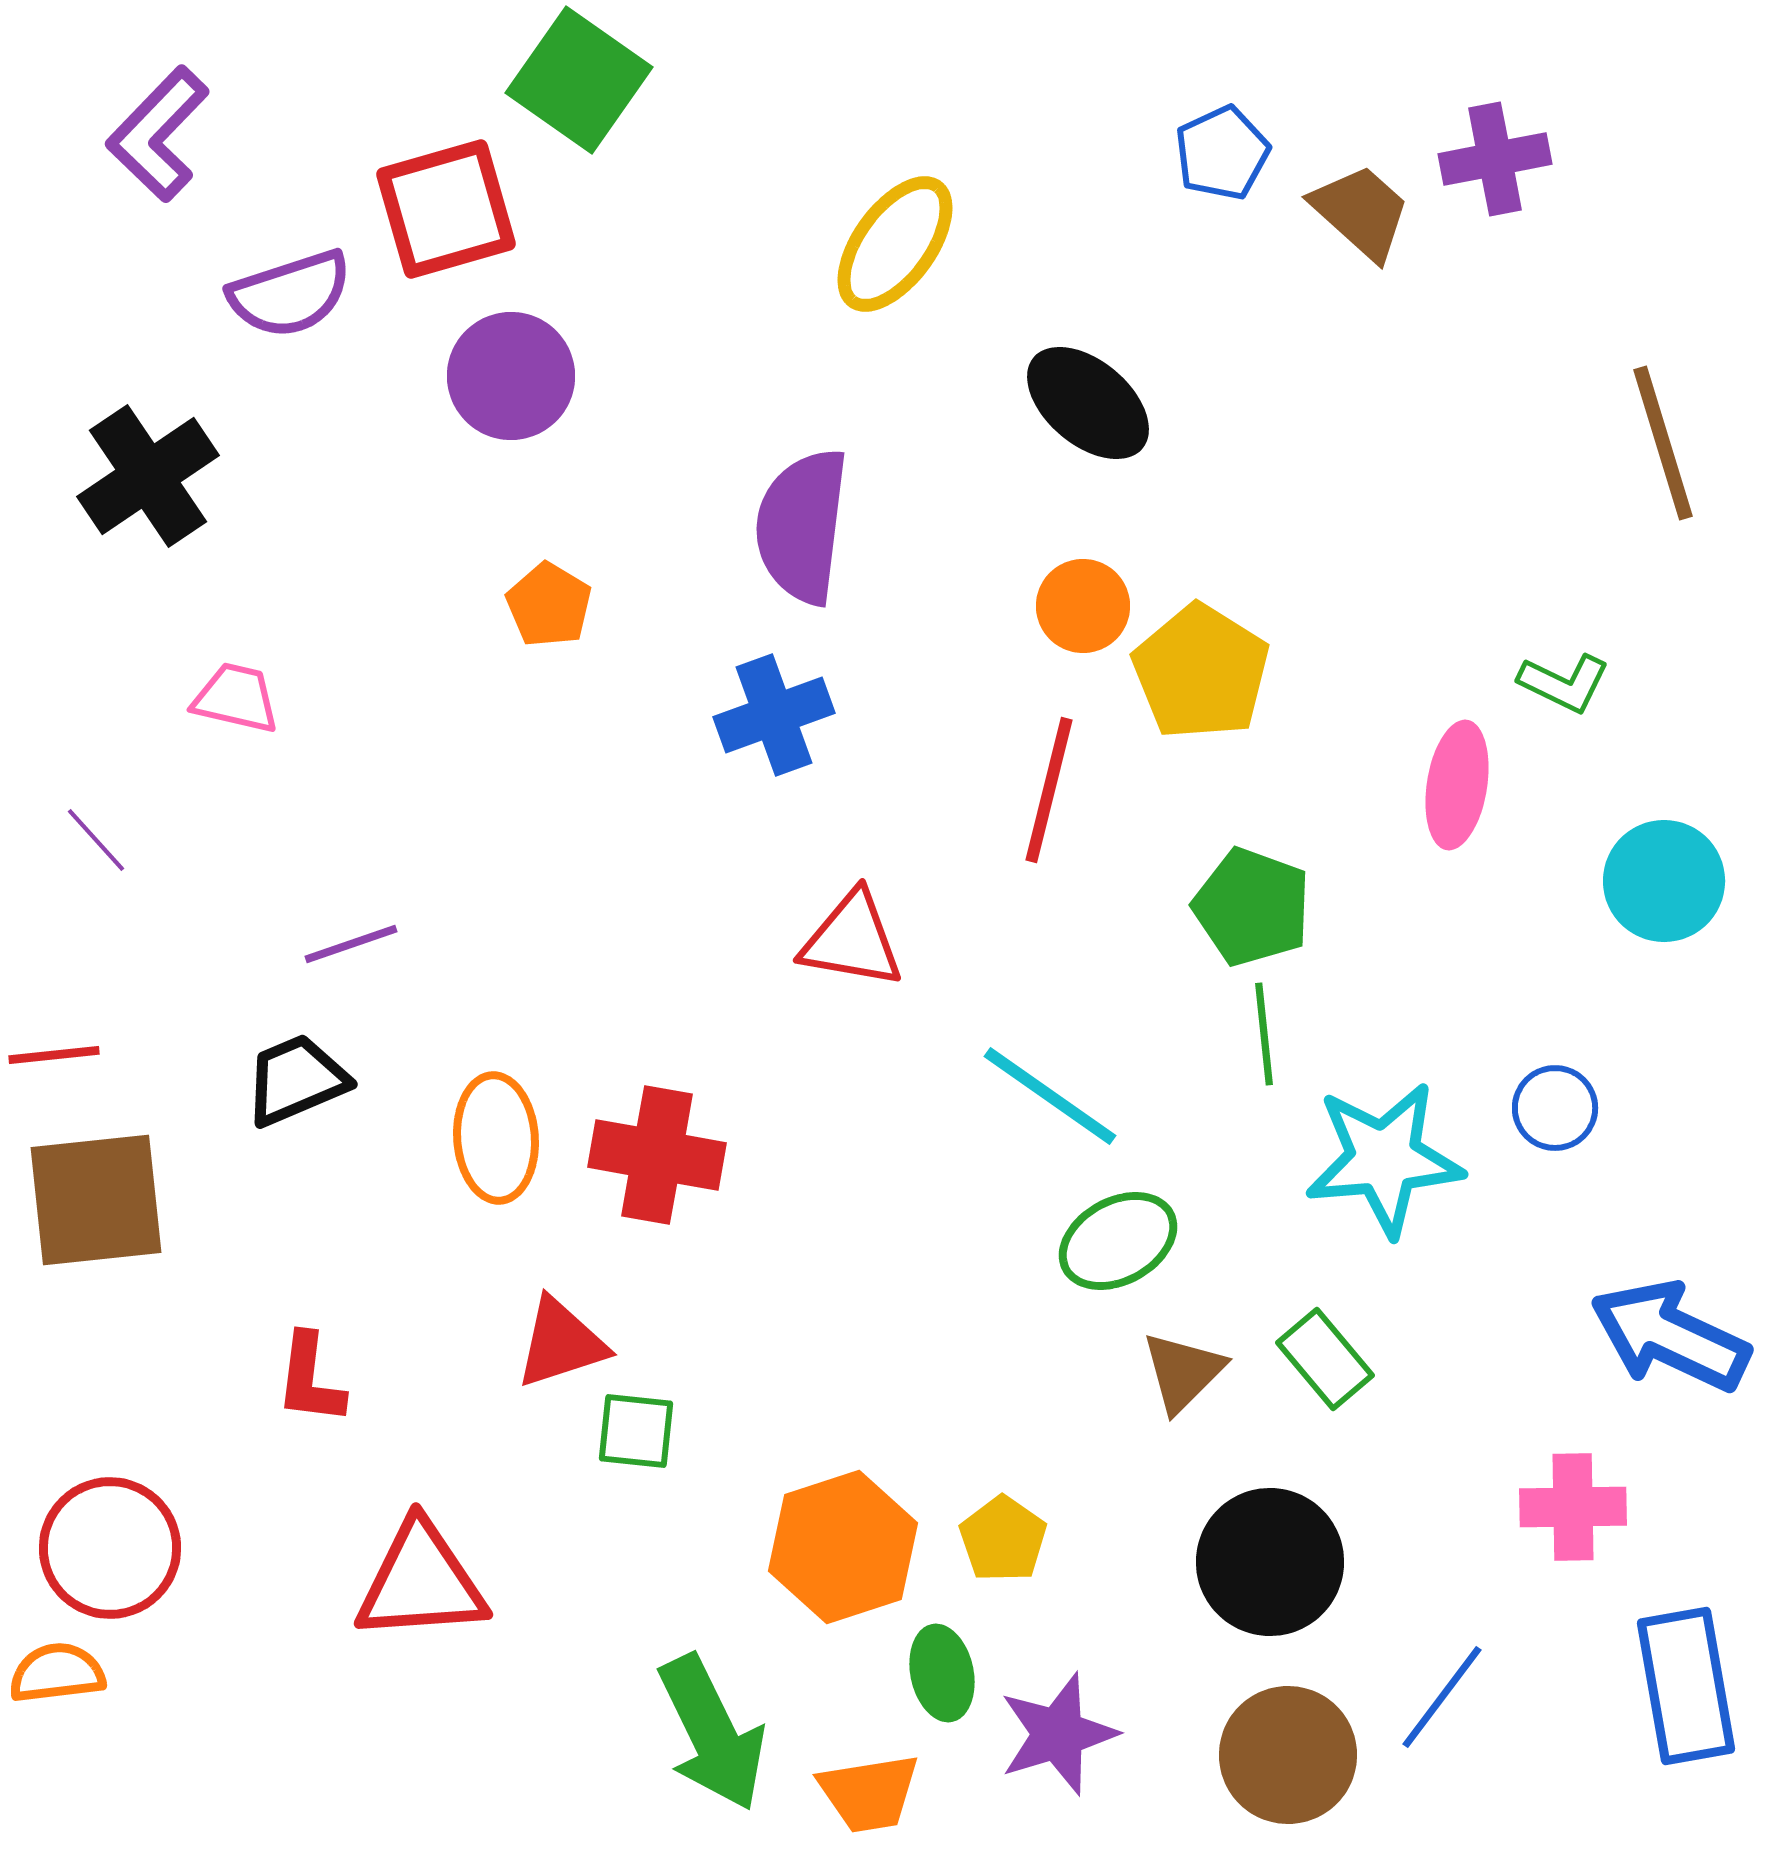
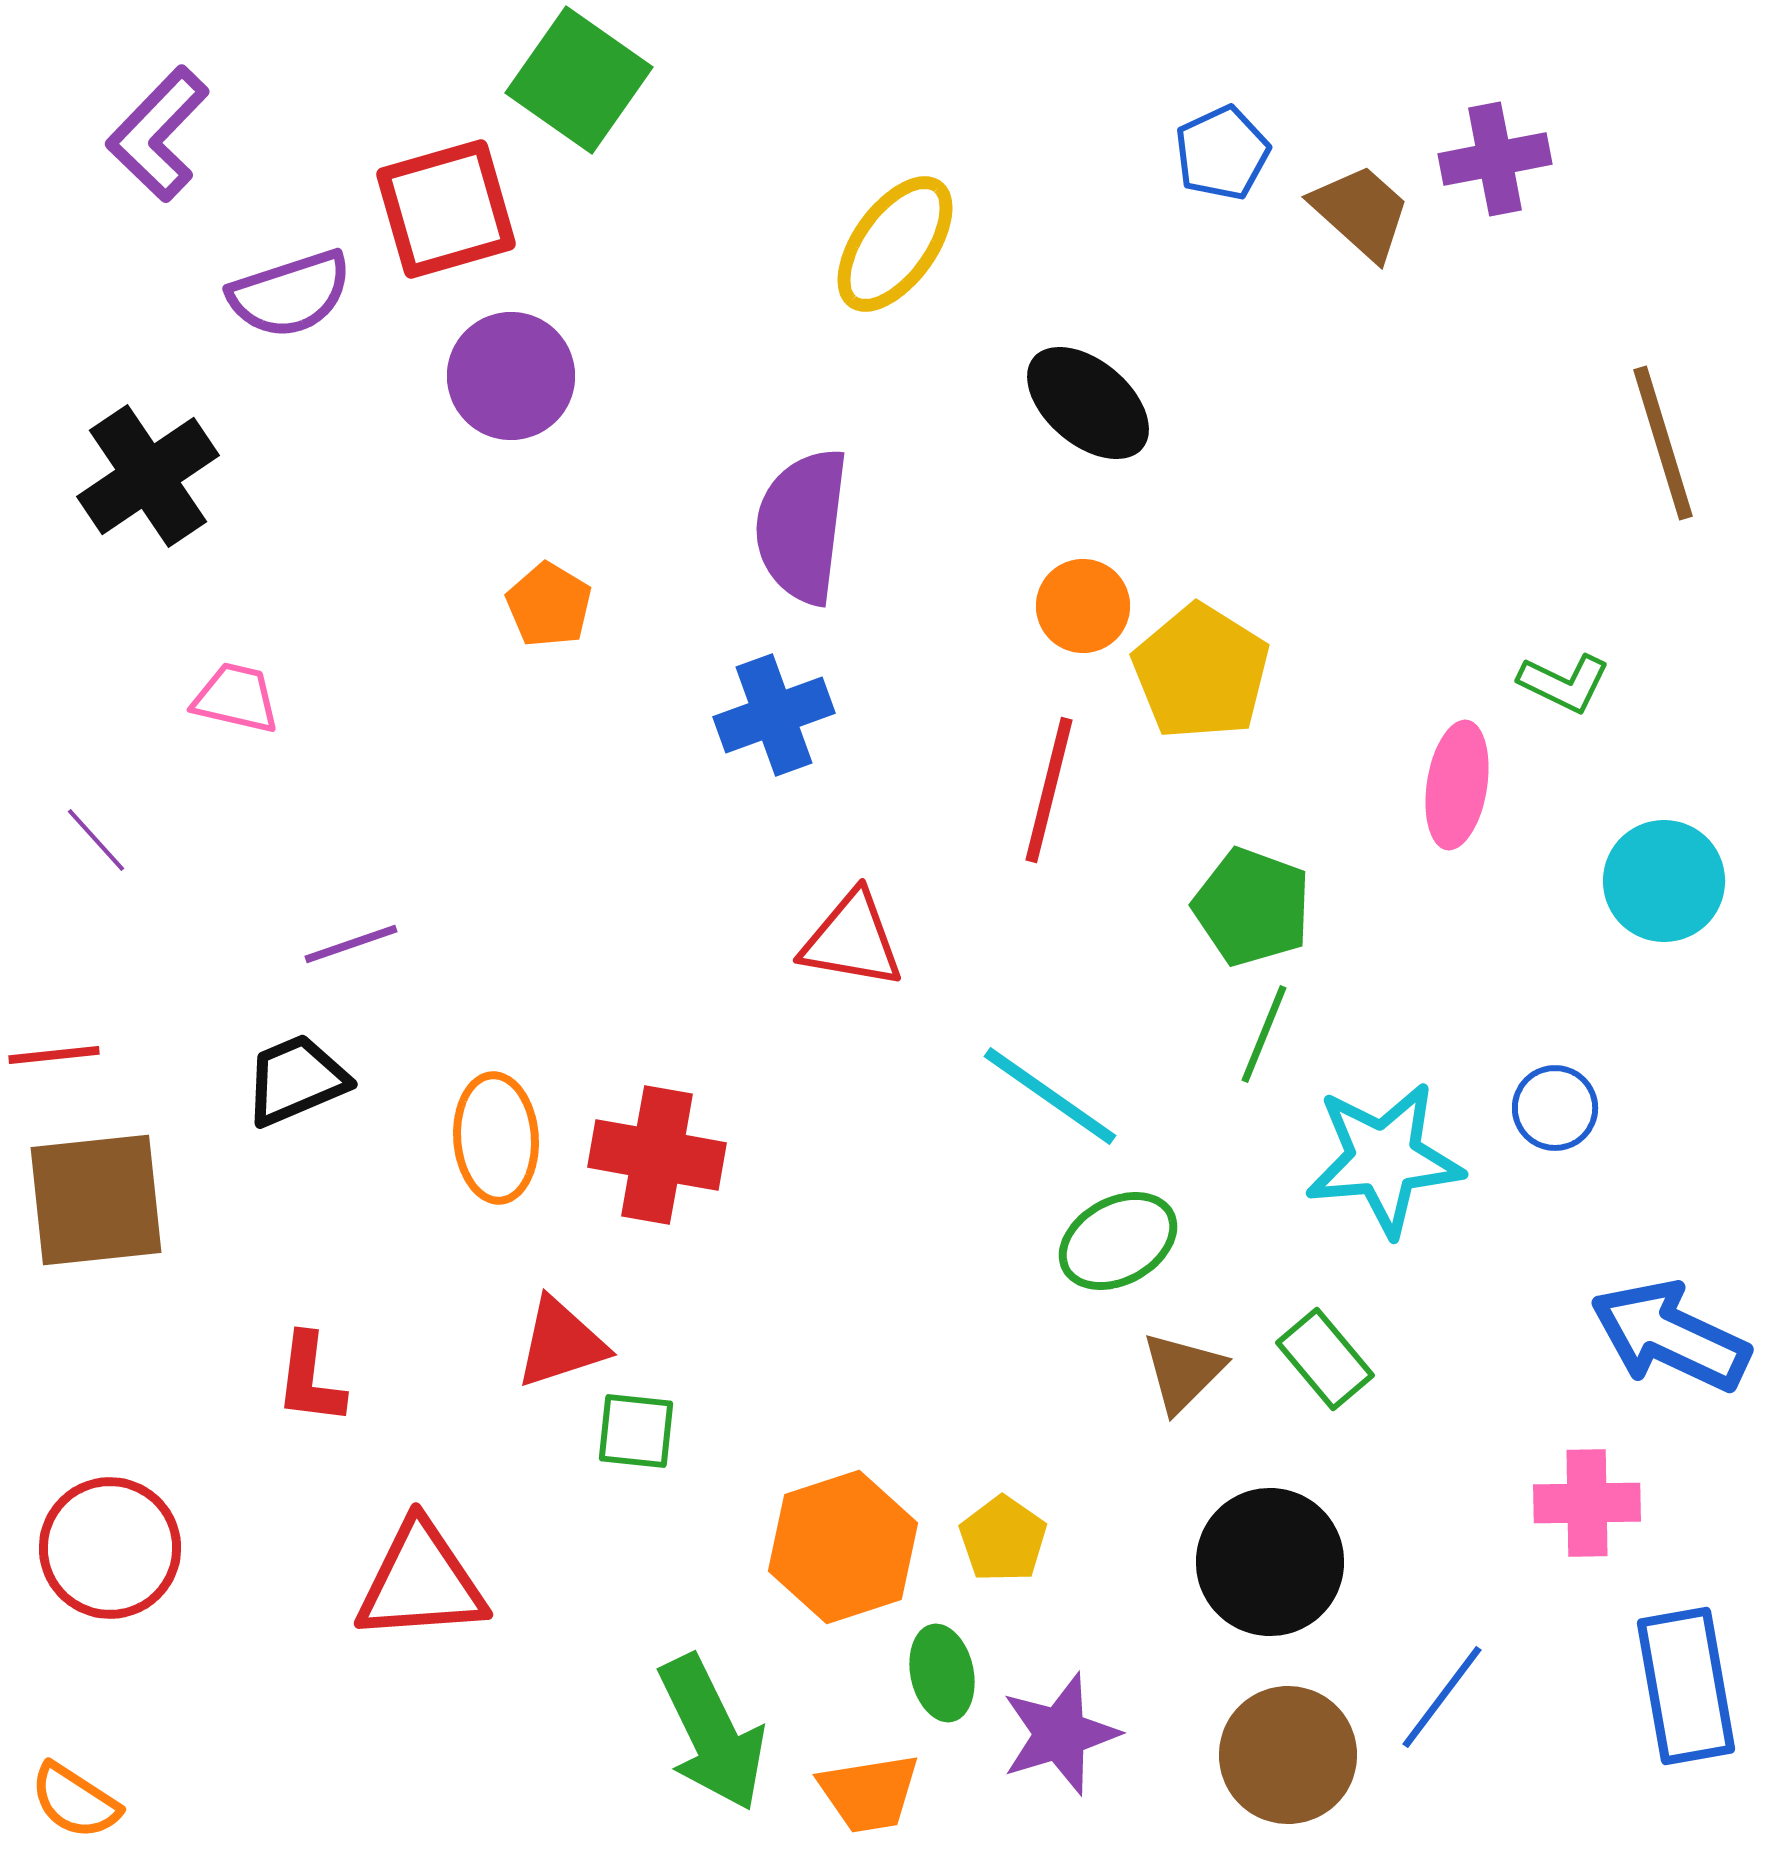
green line at (1264, 1034): rotated 28 degrees clockwise
pink cross at (1573, 1507): moved 14 px right, 4 px up
orange semicircle at (57, 1673): moved 18 px right, 128 px down; rotated 140 degrees counterclockwise
purple star at (1058, 1734): moved 2 px right
